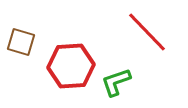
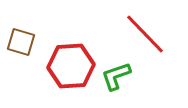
red line: moved 2 px left, 2 px down
green L-shape: moved 6 px up
